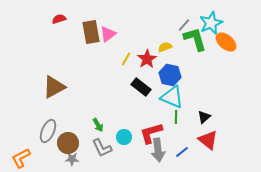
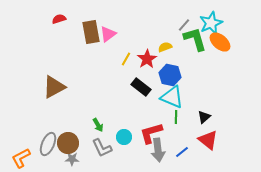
orange ellipse: moved 6 px left
gray ellipse: moved 13 px down
